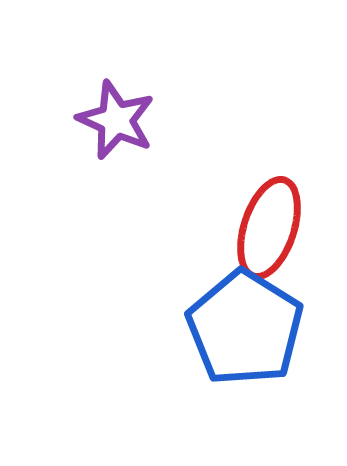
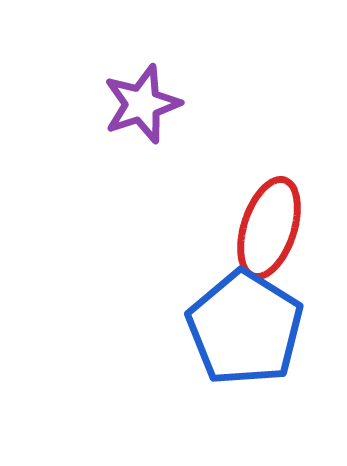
purple star: moved 26 px right, 16 px up; rotated 30 degrees clockwise
